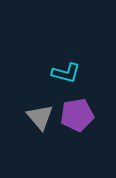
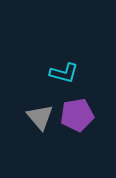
cyan L-shape: moved 2 px left
